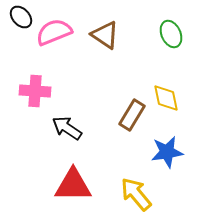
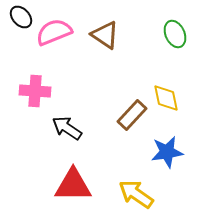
green ellipse: moved 4 px right
brown rectangle: rotated 12 degrees clockwise
yellow arrow: rotated 15 degrees counterclockwise
